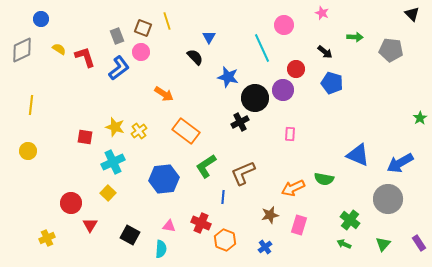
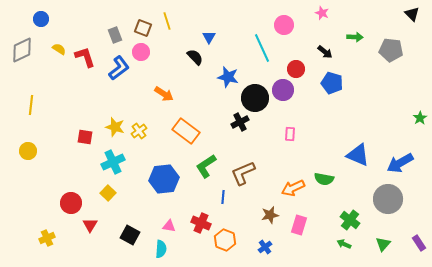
gray rectangle at (117, 36): moved 2 px left, 1 px up
